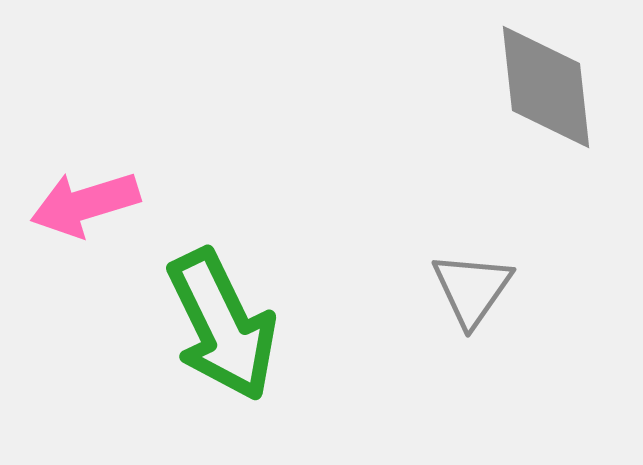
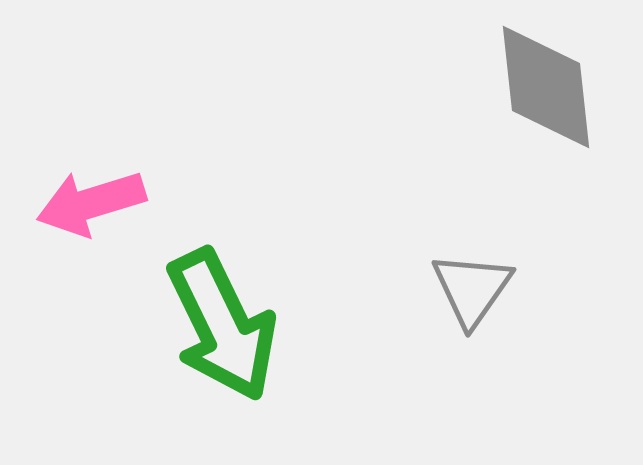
pink arrow: moved 6 px right, 1 px up
